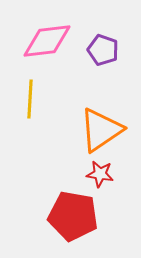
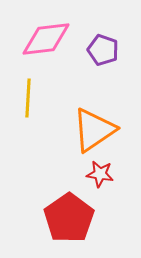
pink diamond: moved 1 px left, 2 px up
yellow line: moved 2 px left, 1 px up
orange triangle: moved 7 px left
red pentagon: moved 4 px left, 2 px down; rotated 27 degrees clockwise
